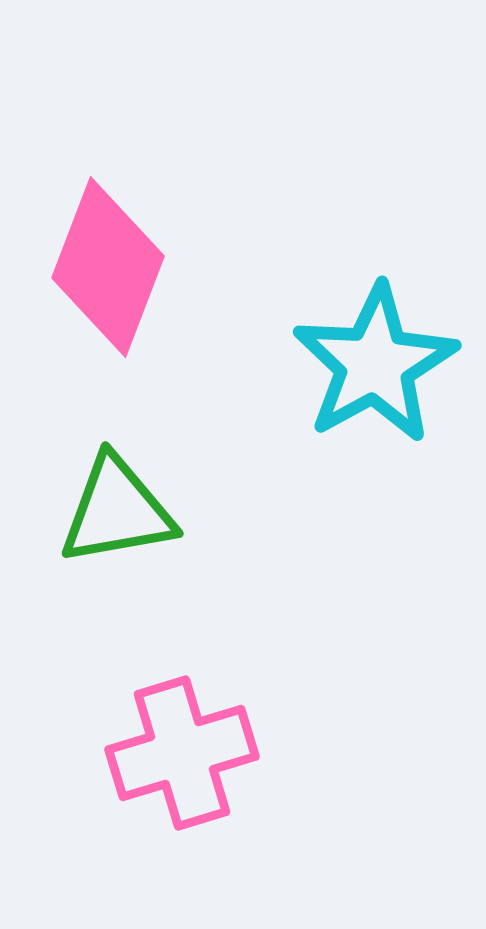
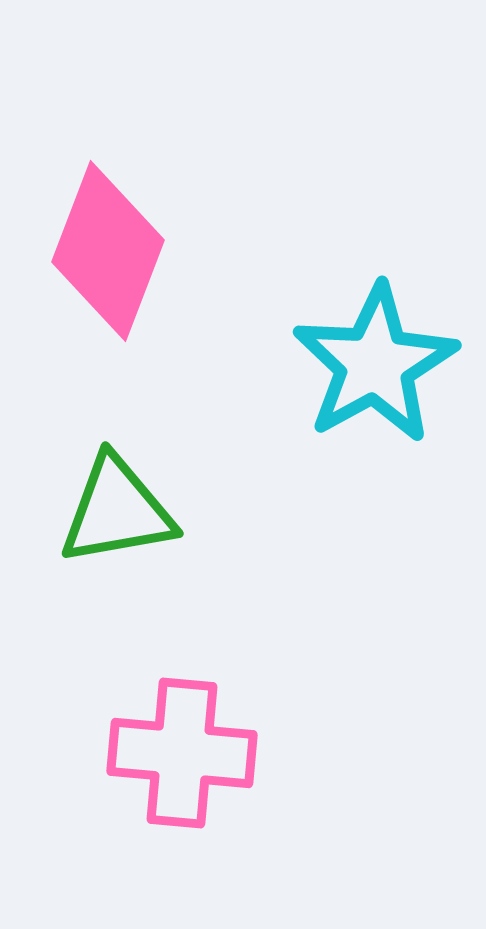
pink diamond: moved 16 px up
pink cross: rotated 22 degrees clockwise
